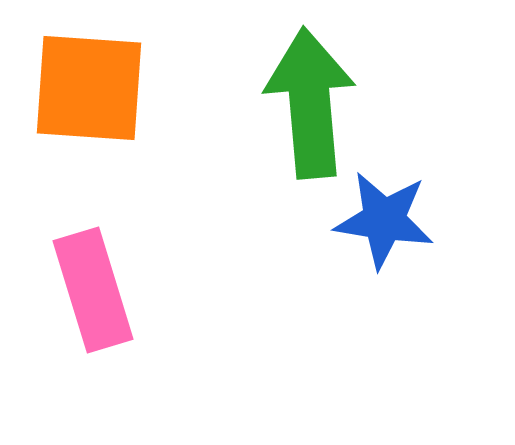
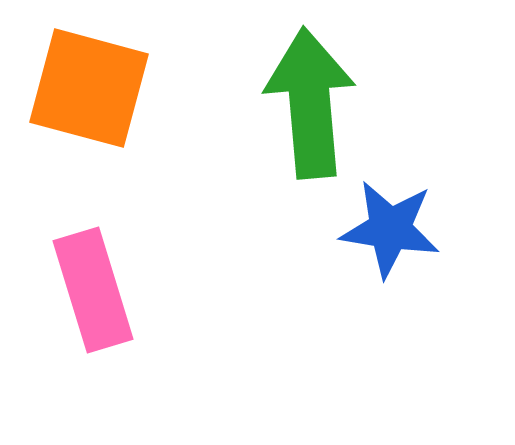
orange square: rotated 11 degrees clockwise
blue star: moved 6 px right, 9 px down
